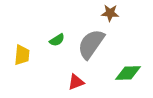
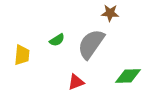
green diamond: moved 3 px down
